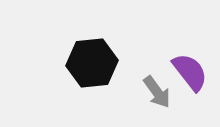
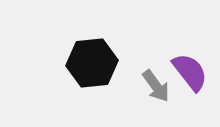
gray arrow: moved 1 px left, 6 px up
